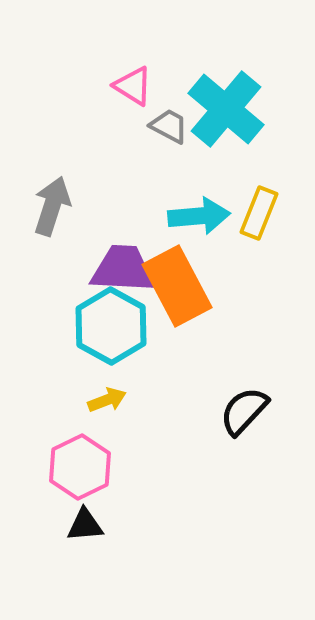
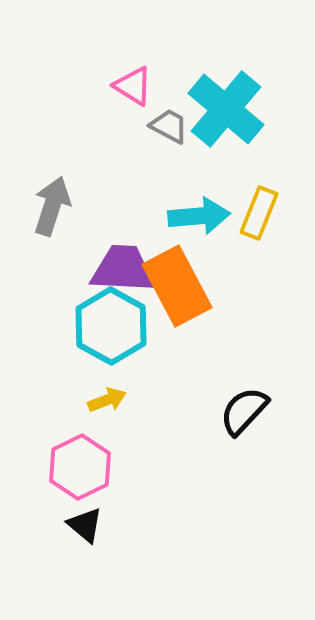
black triangle: rotated 45 degrees clockwise
